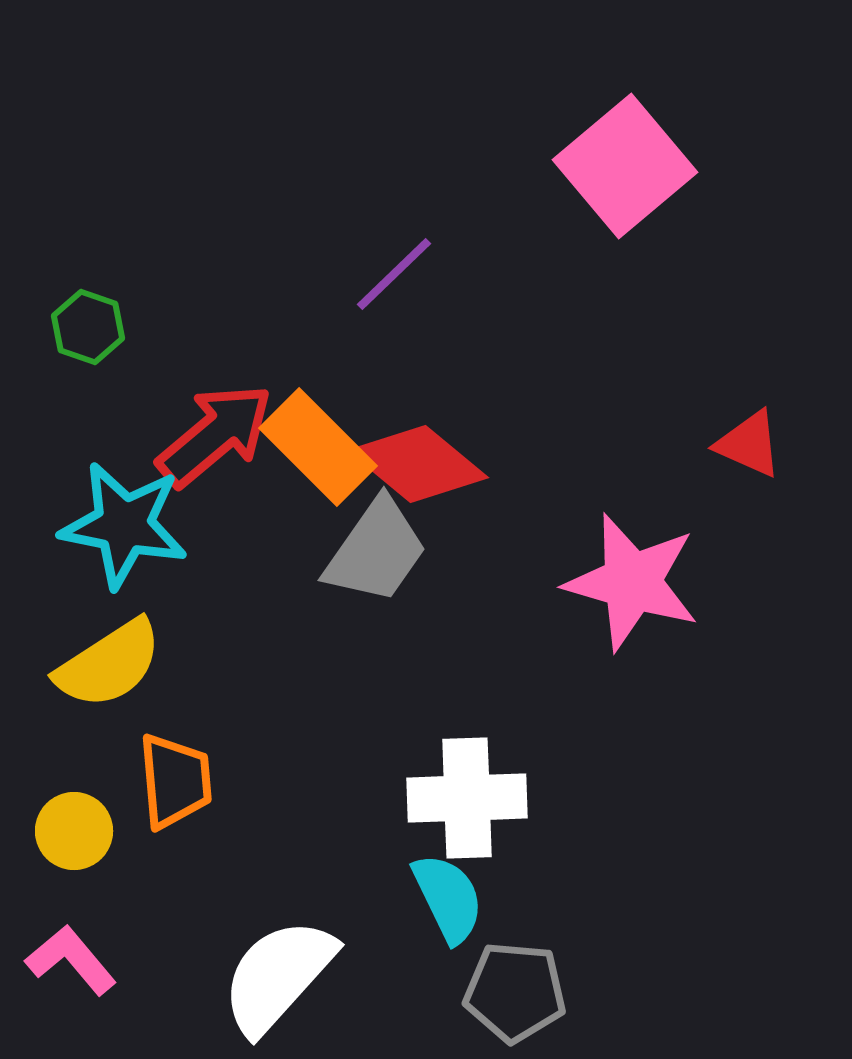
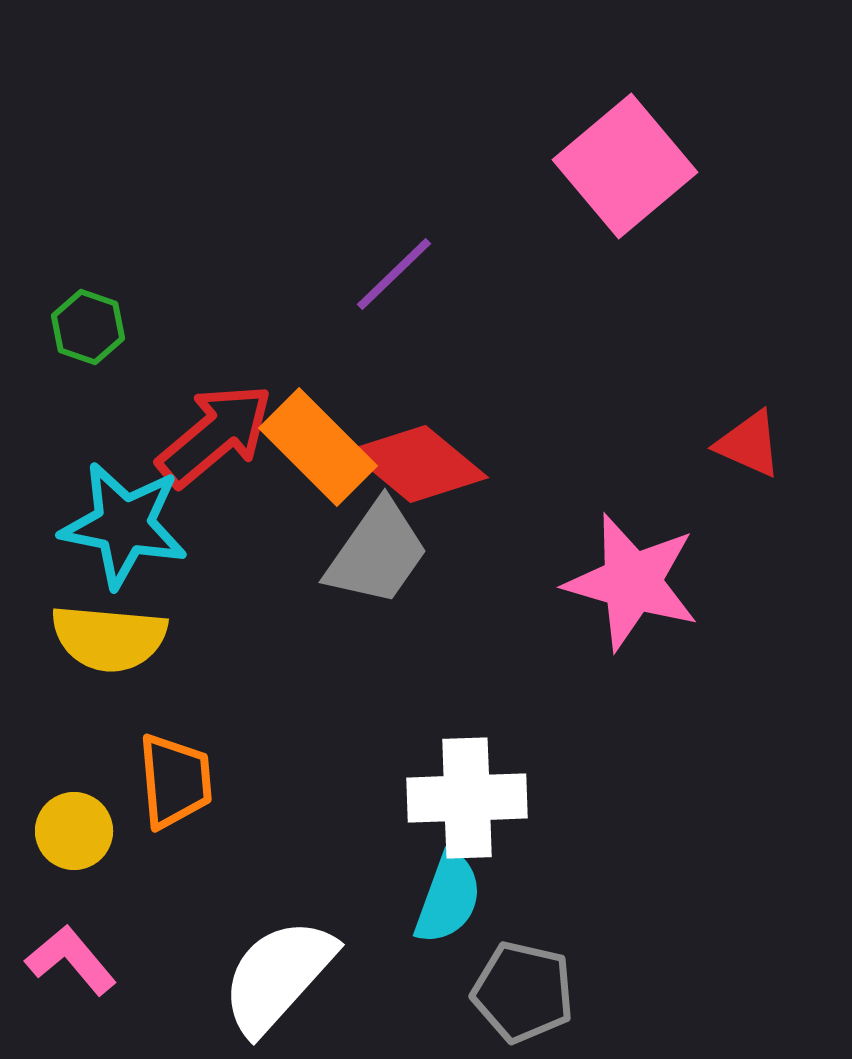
gray trapezoid: moved 1 px right, 2 px down
yellow semicircle: moved 26 px up; rotated 38 degrees clockwise
cyan semicircle: rotated 46 degrees clockwise
gray pentagon: moved 8 px right; rotated 8 degrees clockwise
